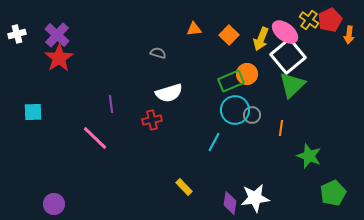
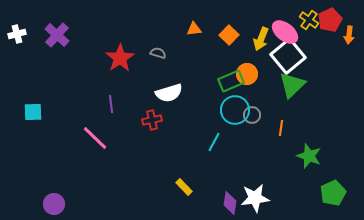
red star: moved 61 px right
